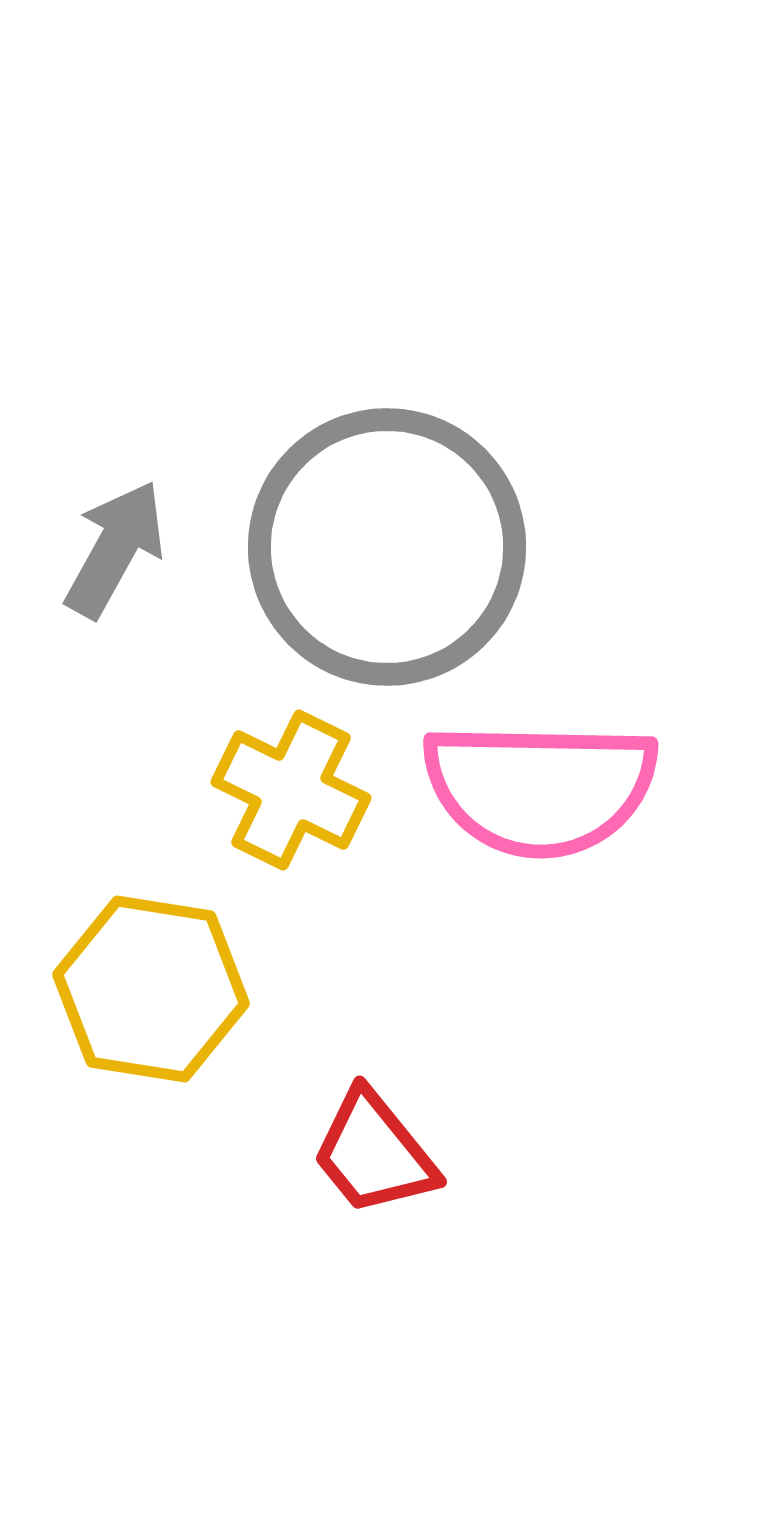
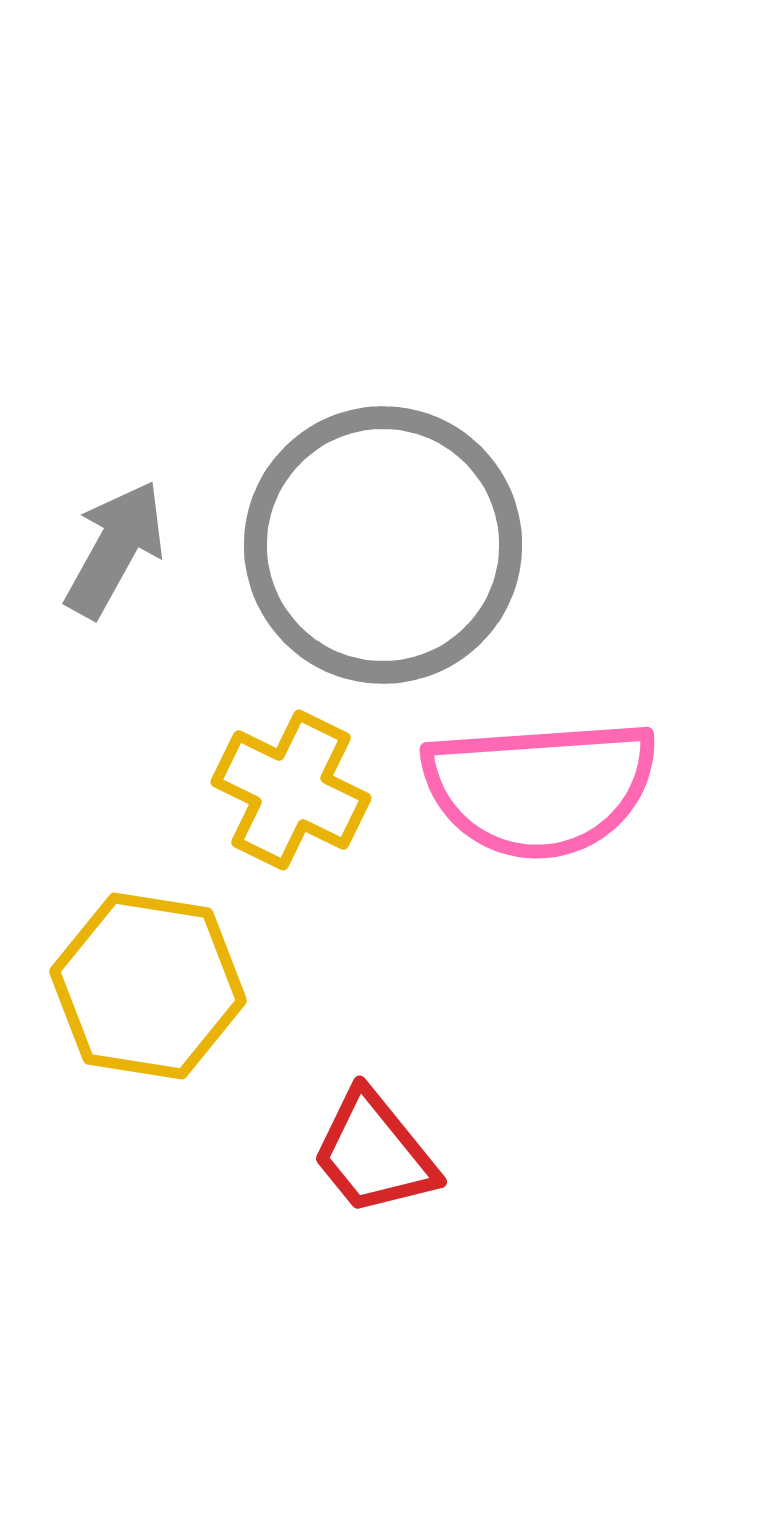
gray circle: moved 4 px left, 2 px up
pink semicircle: rotated 5 degrees counterclockwise
yellow hexagon: moved 3 px left, 3 px up
